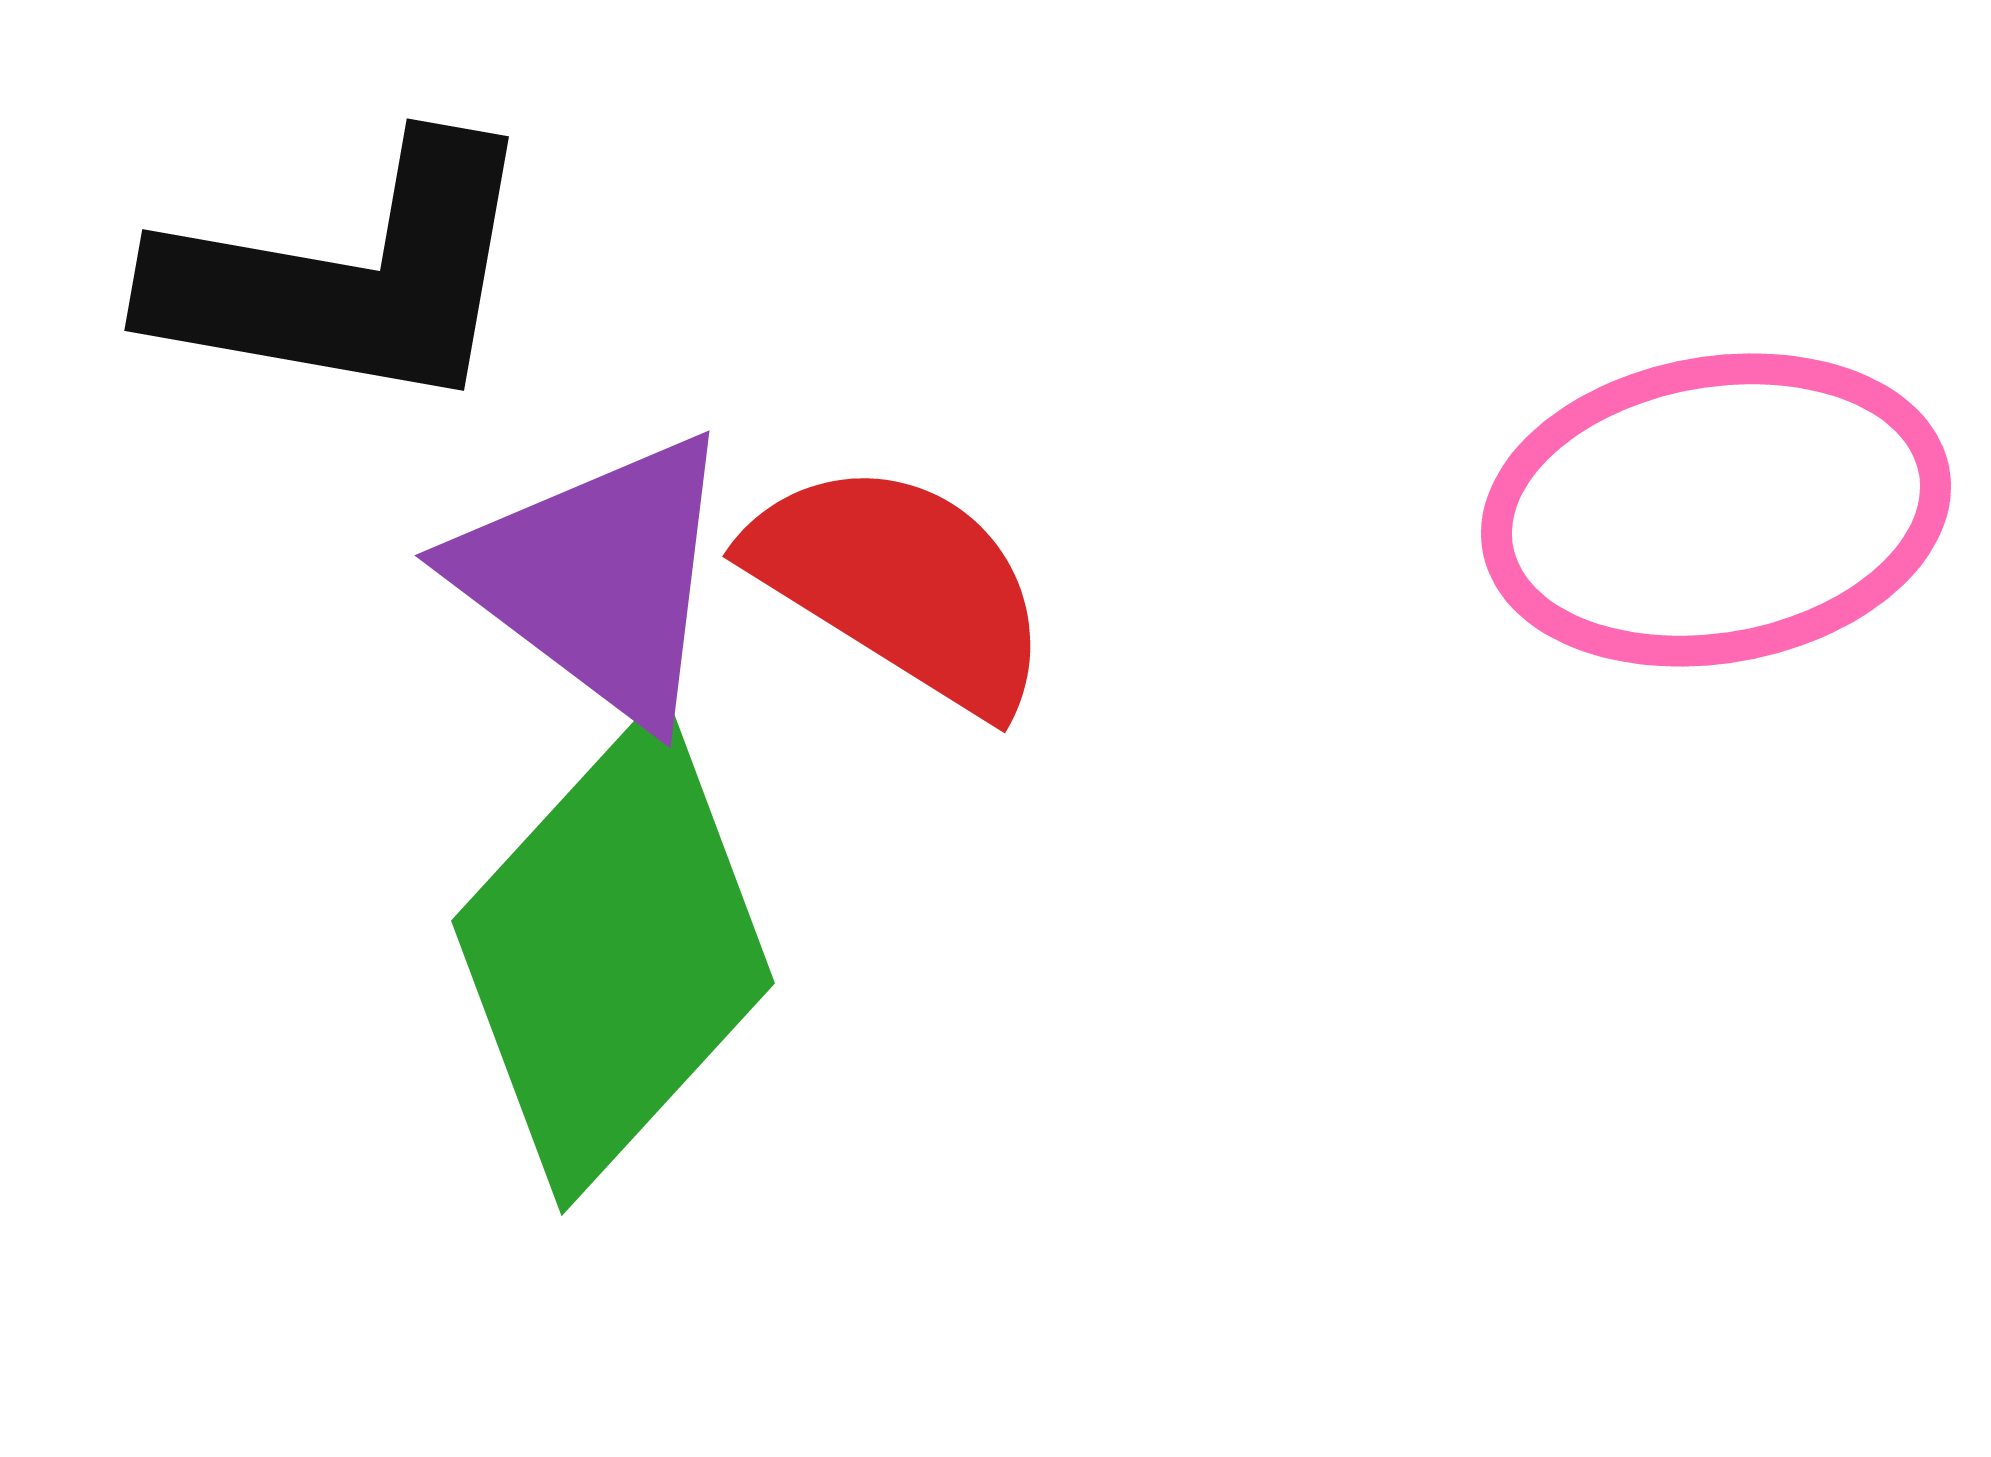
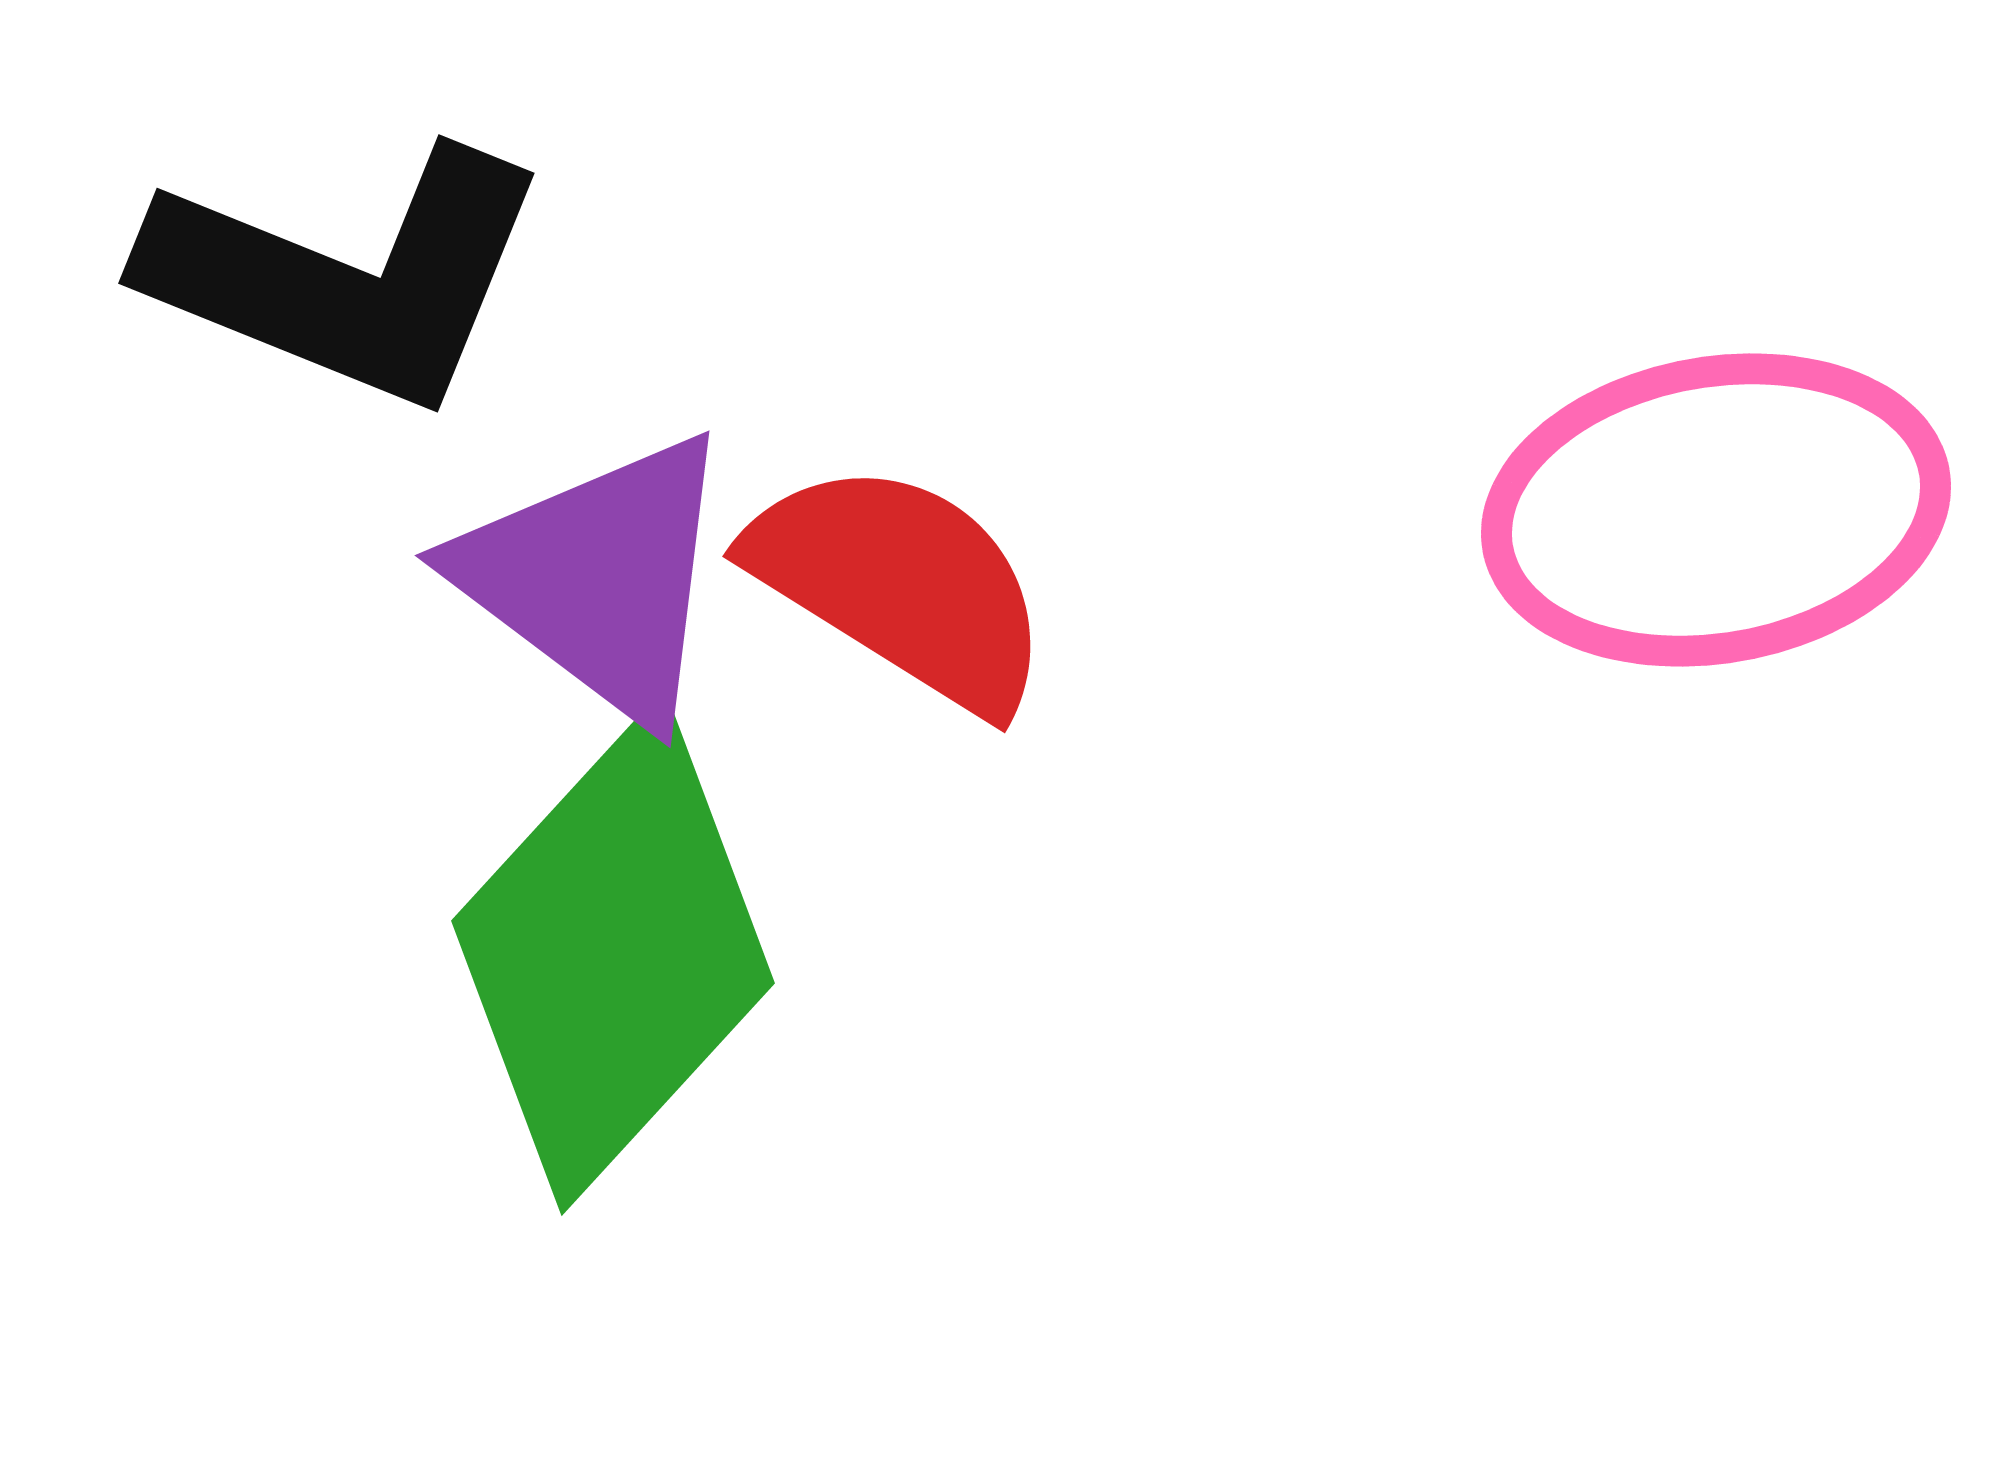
black L-shape: rotated 12 degrees clockwise
